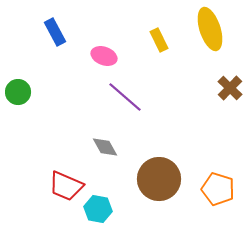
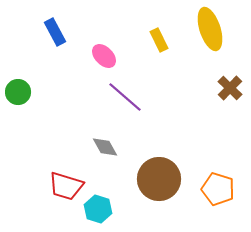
pink ellipse: rotated 25 degrees clockwise
red trapezoid: rotated 6 degrees counterclockwise
cyan hexagon: rotated 8 degrees clockwise
